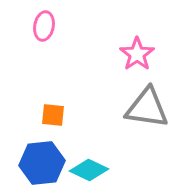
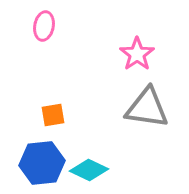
orange square: rotated 15 degrees counterclockwise
